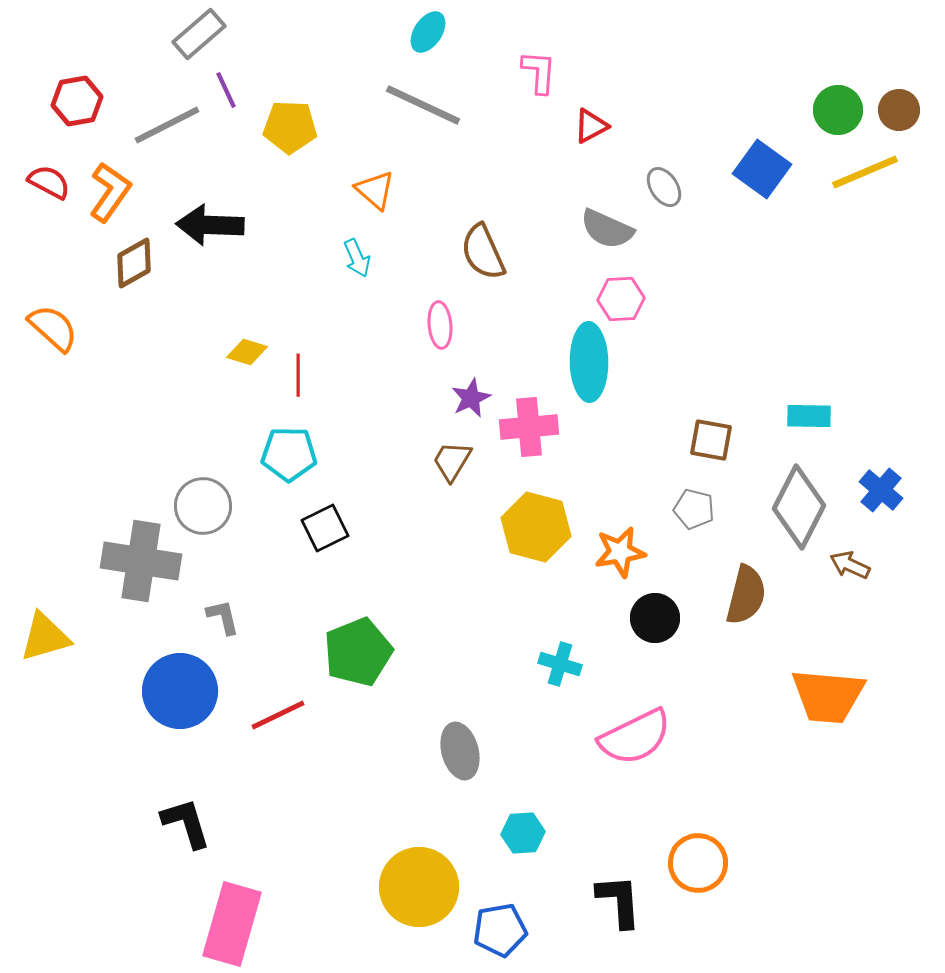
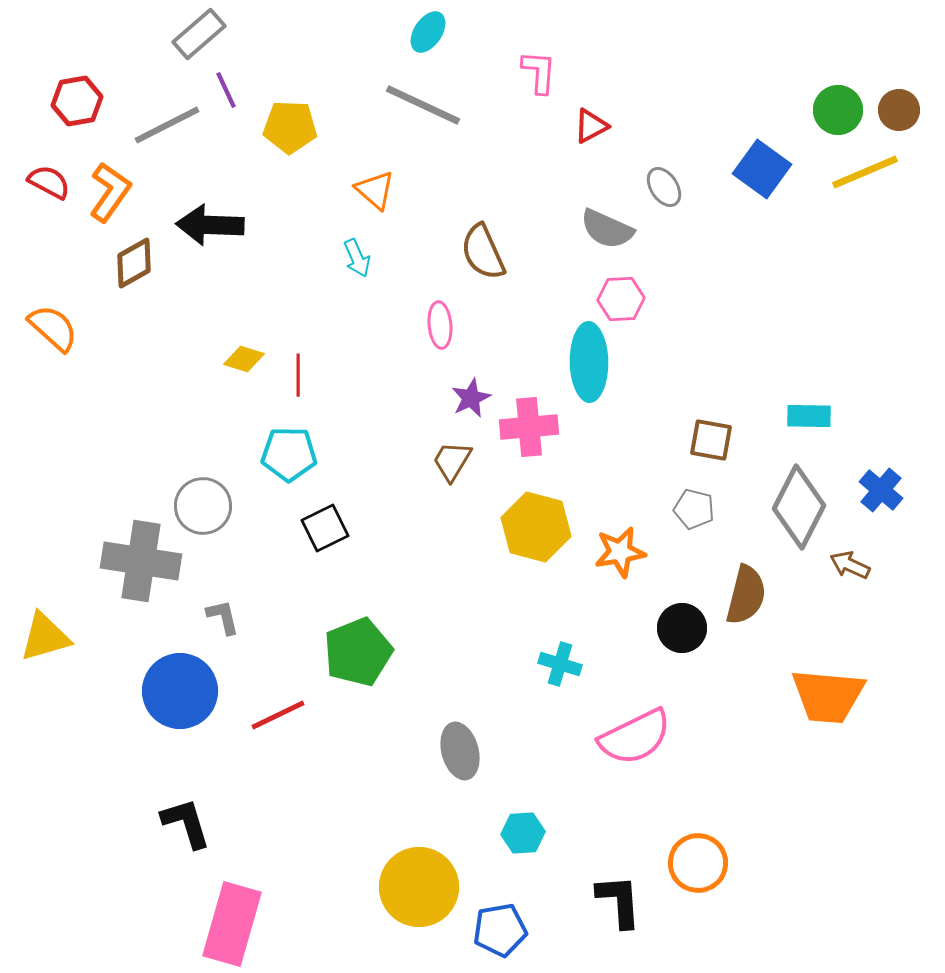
yellow diamond at (247, 352): moved 3 px left, 7 px down
black circle at (655, 618): moved 27 px right, 10 px down
